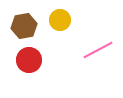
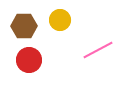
brown hexagon: rotated 10 degrees clockwise
